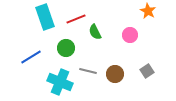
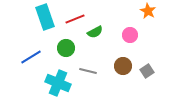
red line: moved 1 px left
green semicircle: rotated 91 degrees counterclockwise
brown circle: moved 8 px right, 8 px up
cyan cross: moved 2 px left, 1 px down
